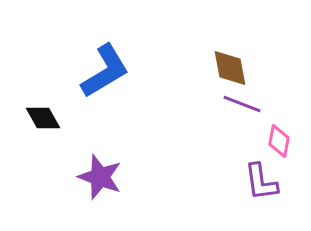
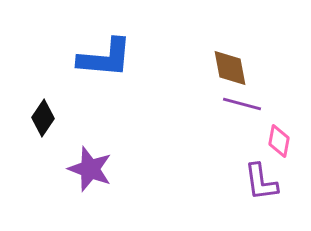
blue L-shape: moved 13 px up; rotated 36 degrees clockwise
purple line: rotated 6 degrees counterclockwise
black diamond: rotated 63 degrees clockwise
purple star: moved 10 px left, 8 px up
